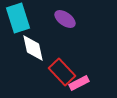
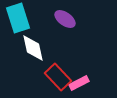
red rectangle: moved 4 px left, 5 px down
